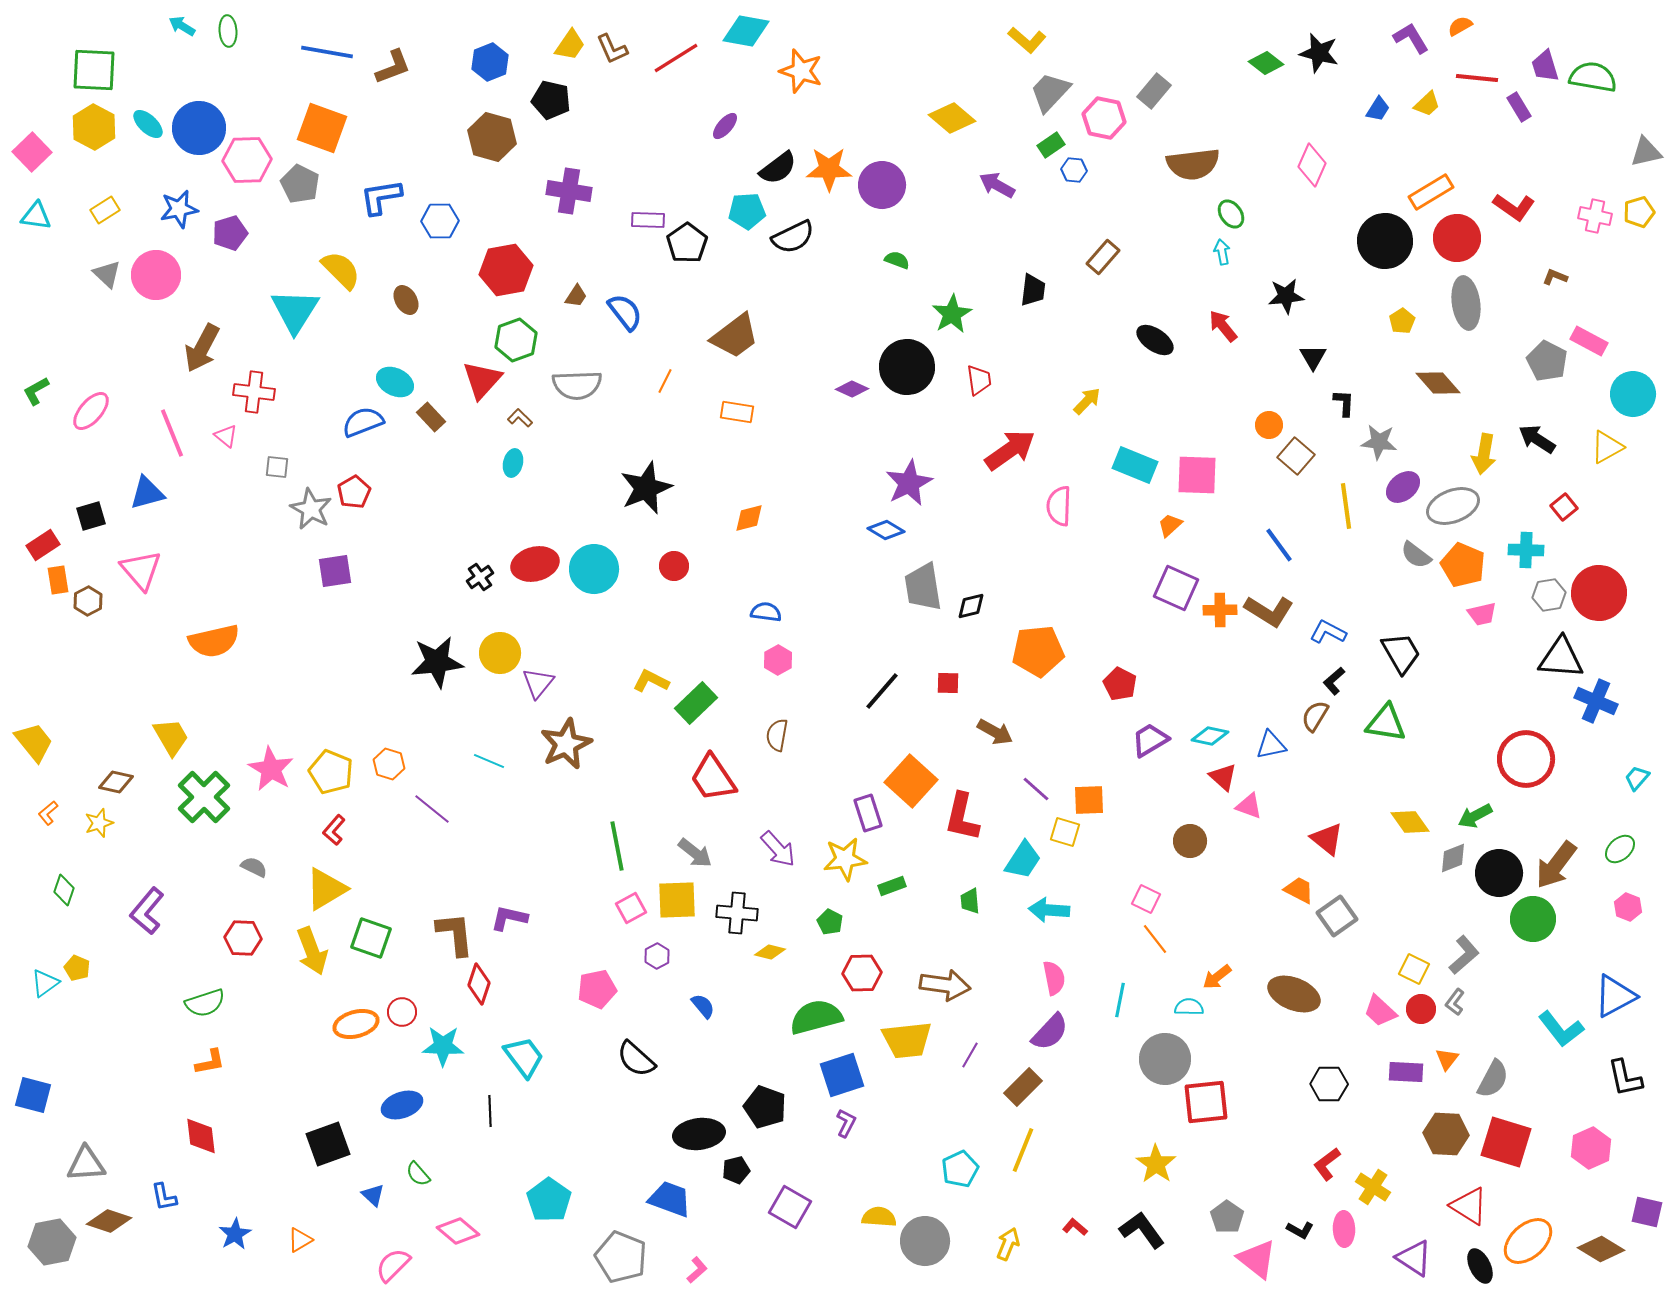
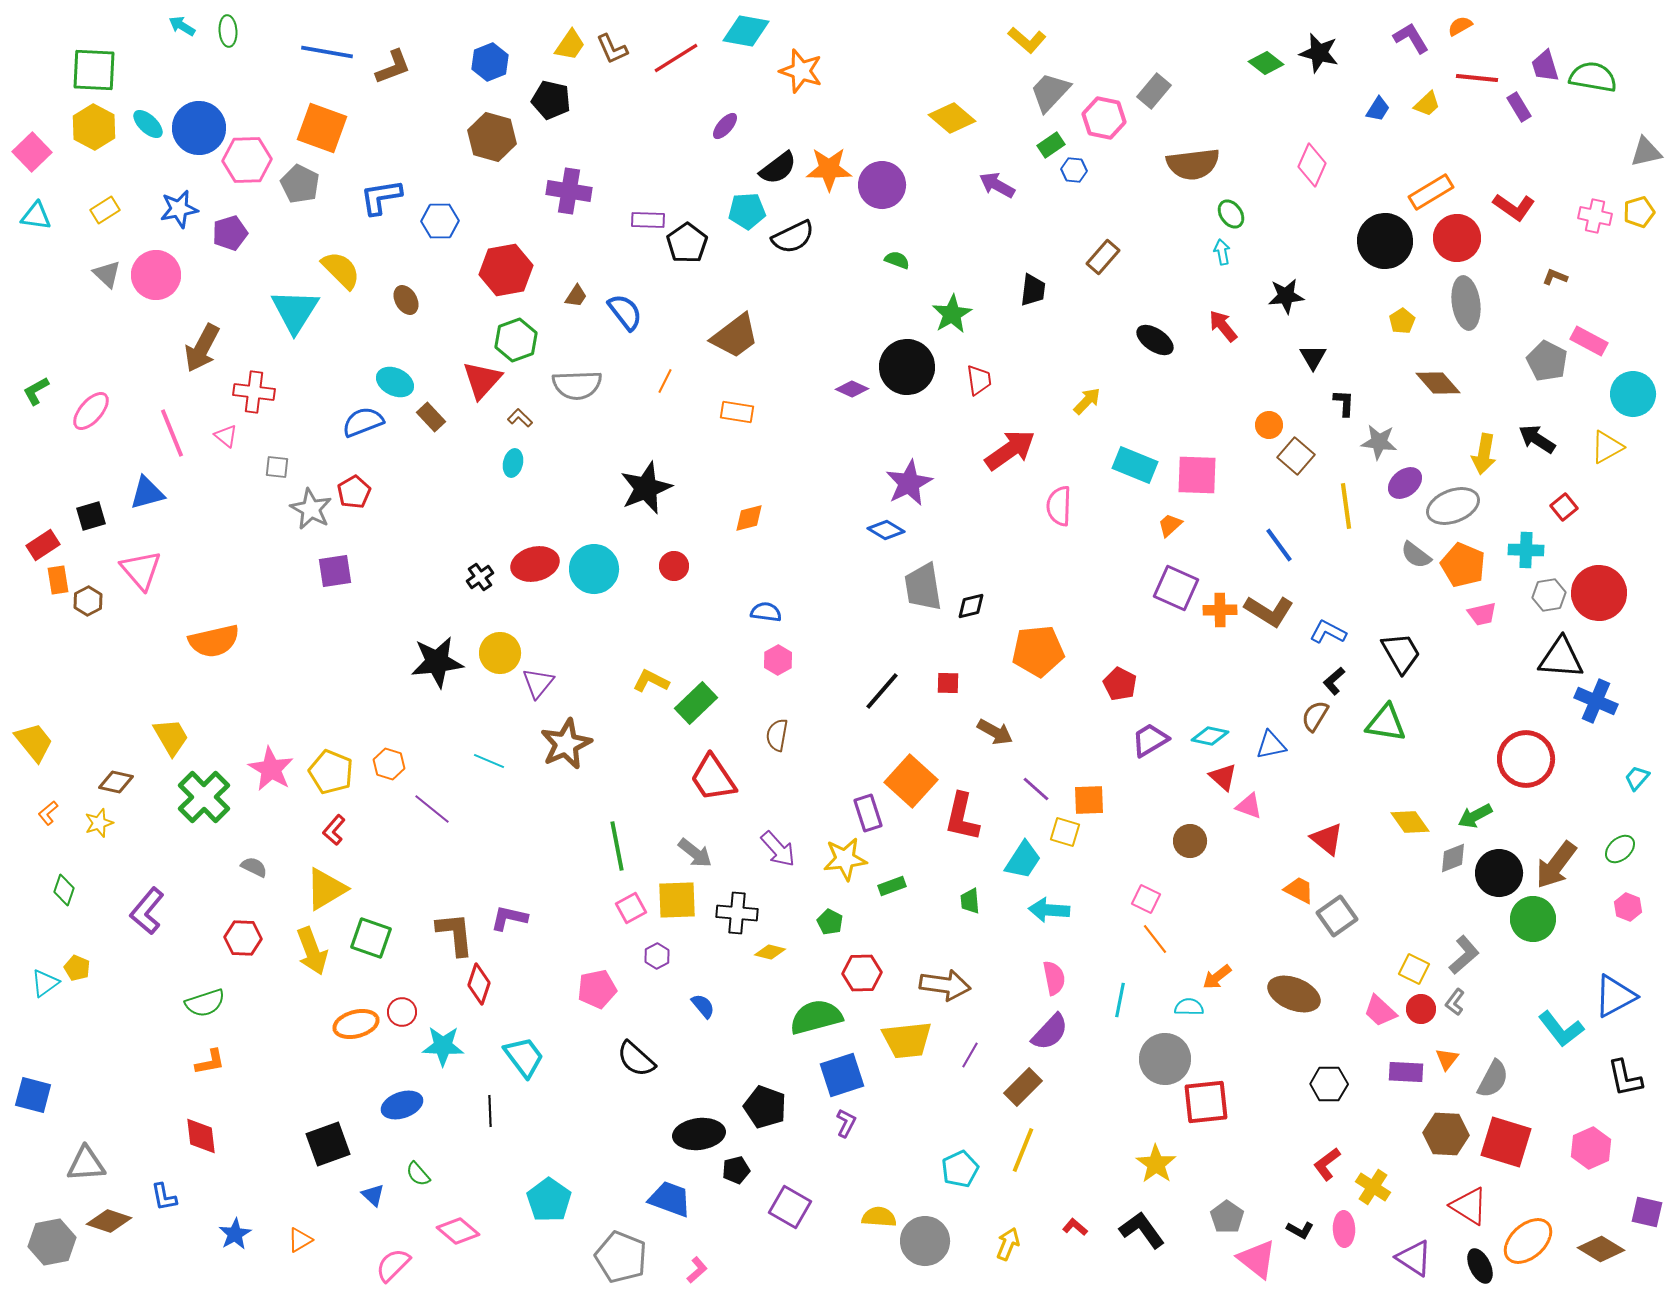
purple ellipse at (1403, 487): moved 2 px right, 4 px up
